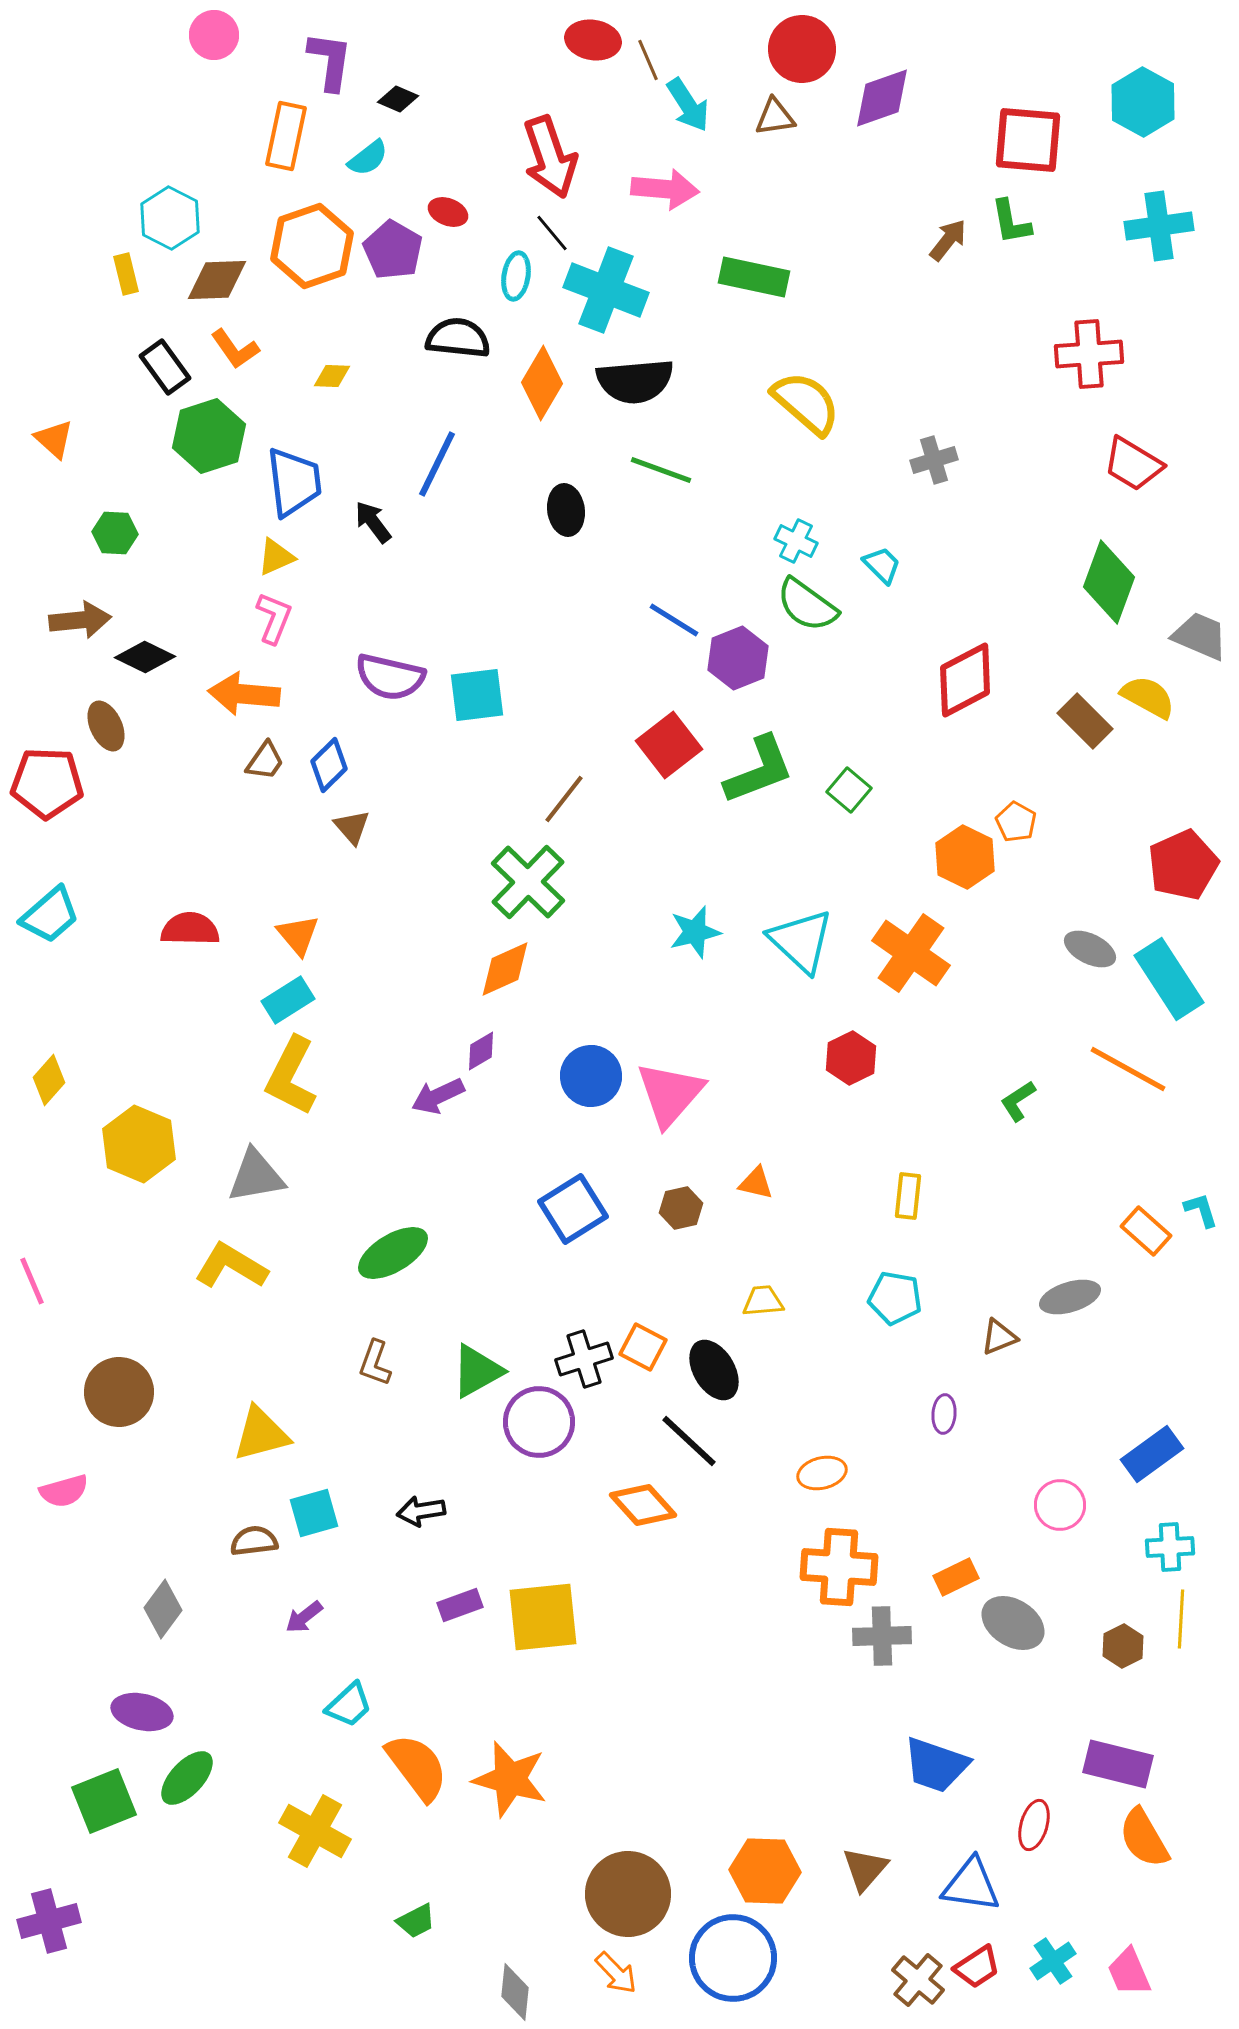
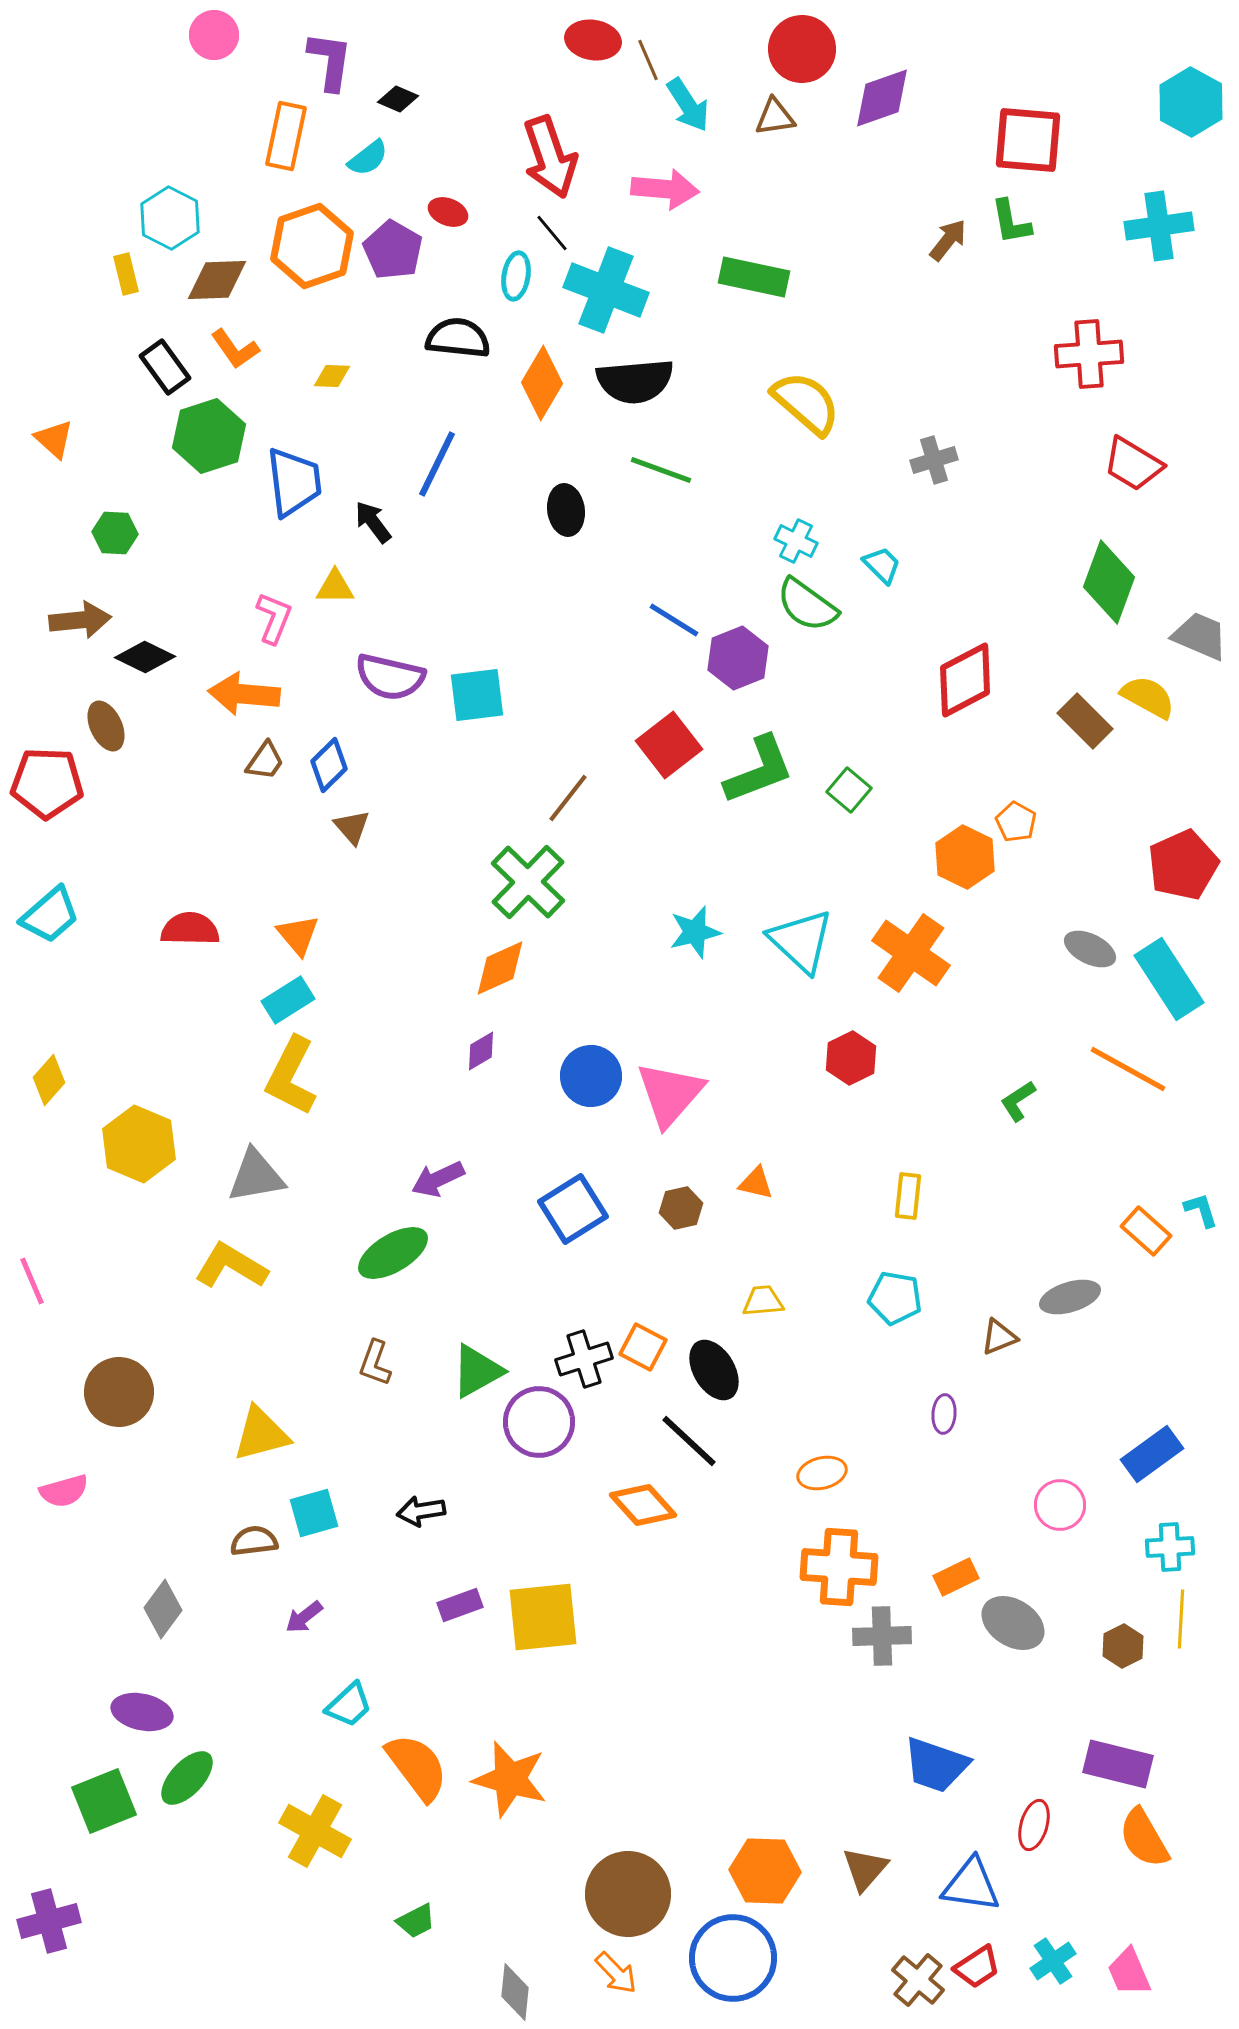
cyan hexagon at (1143, 102): moved 48 px right
yellow triangle at (276, 557): moved 59 px right, 30 px down; rotated 24 degrees clockwise
brown line at (564, 799): moved 4 px right, 1 px up
orange diamond at (505, 969): moved 5 px left, 1 px up
purple arrow at (438, 1096): moved 83 px down
